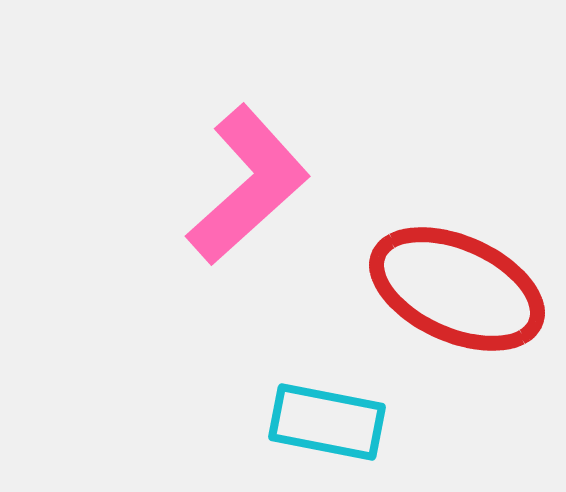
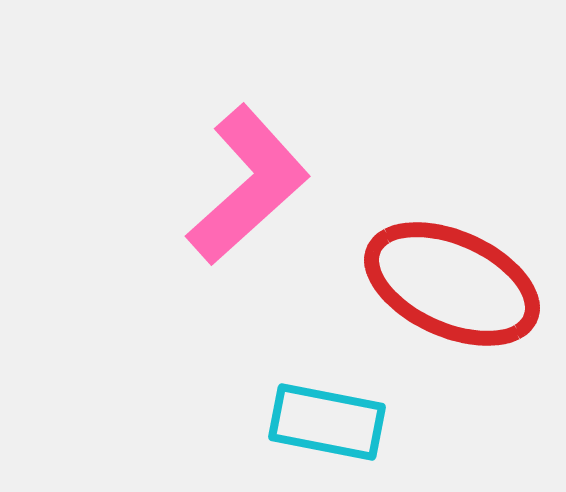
red ellipse: moved 5 px left, 5 px up
